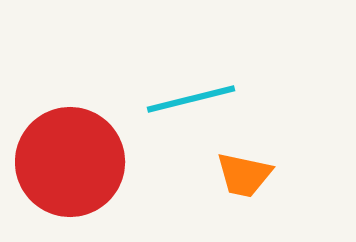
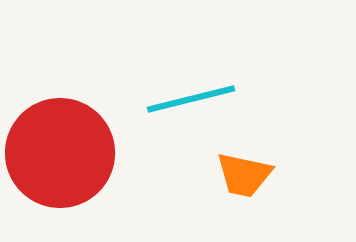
red circle: moved 10 px left, 9 px up
